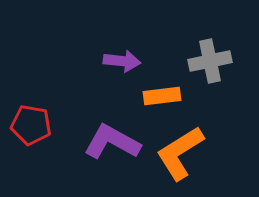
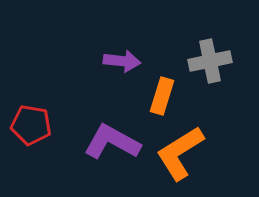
orange rectangle: rotated 66 degrees counterclockwise
